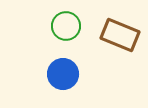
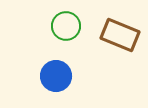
blue circle: moved 7 px left, 2 px down
